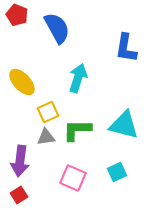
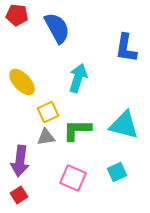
red pentagon: rotated 15 degrees counterclockwise
